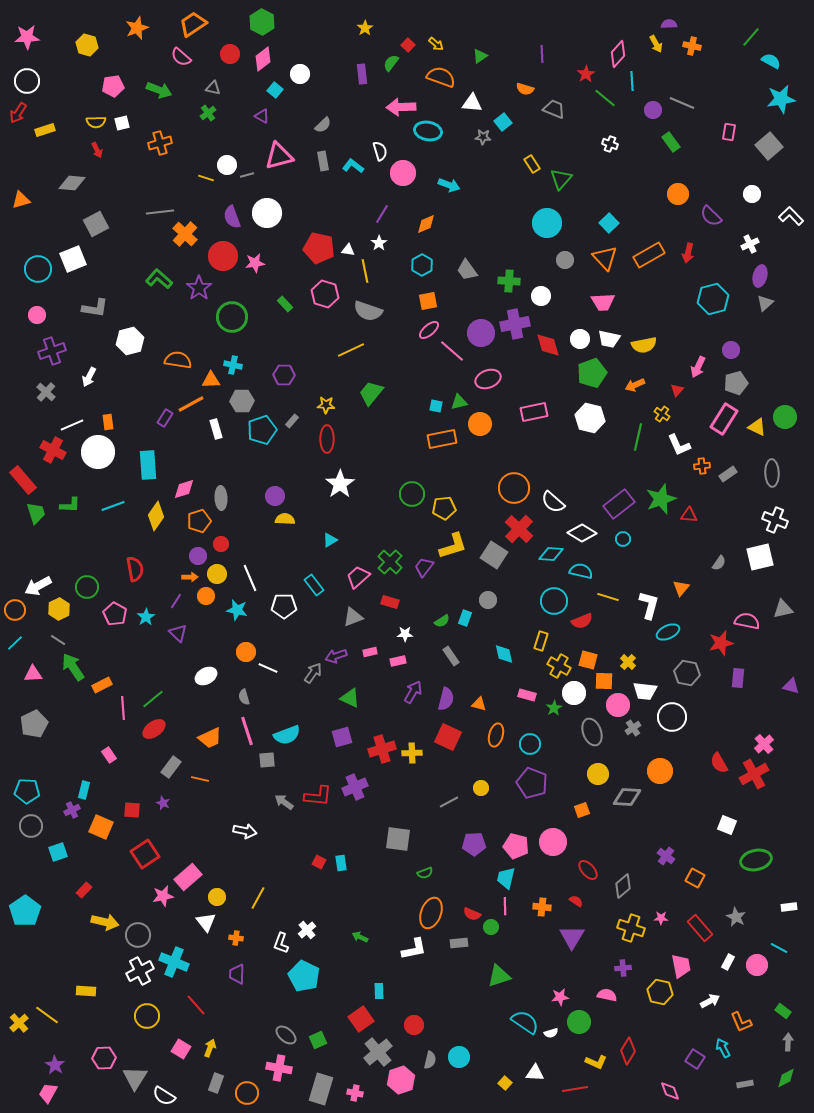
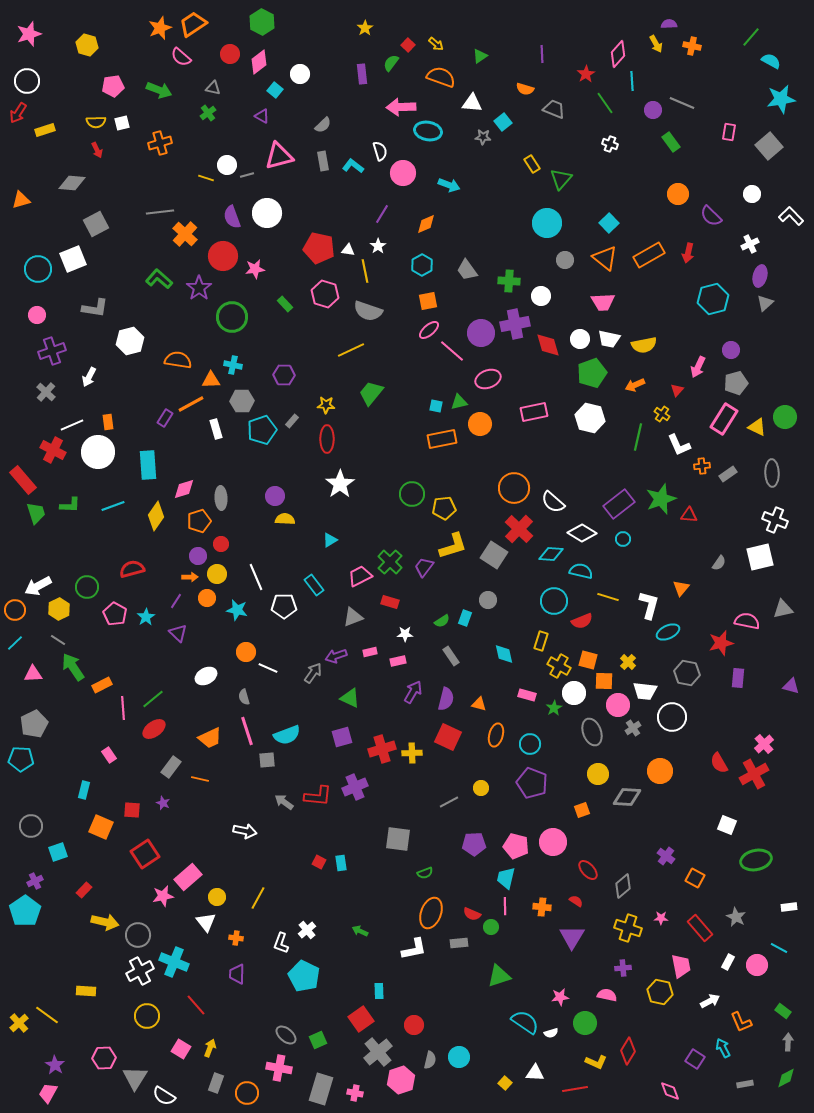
orange star at (137, 28): moved 23 px right
pink star at (27, 37): moved 2 px right, 3 px up; rotated 15 degrees counterclockwise
pink diamond at (263, 59): moved 4 px left, 3 px down
green line at (605, 98): moved 5 px down; rotated 15 degrees clockwise
white star at (379, 243): moved 1 px left, 3 px down
orange triangle at (605, 258): rotated 8 degrees counterclockwise
pink star at (255, 263): moved 6 px down
red semicircle at (135, 569): moved 3 px left; rotated 95 degrees counterclockwise
pink trapezoid at (358, 577): moved 2 px right, 1 px up; rotated 15 degrees clockwise
white line at (250, 578): moved 6 px right, 1 px up
orange circle at (206, 596): moved 1 px right, 2 px down
cyan pentagon at (27, 791): moved 6 px left, 32 px up
purple cross at (72, 810): moved 37 px left, 71 px down
yellow cross at (631, 928): moved 3 px left
green arrow at (360, 937): moved 6 px up
green circle at (579, 1022): moved 6 px right, 1 px down
